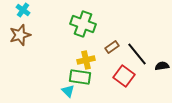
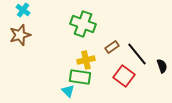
black semicircle: rotated 80 degrees clockwise
